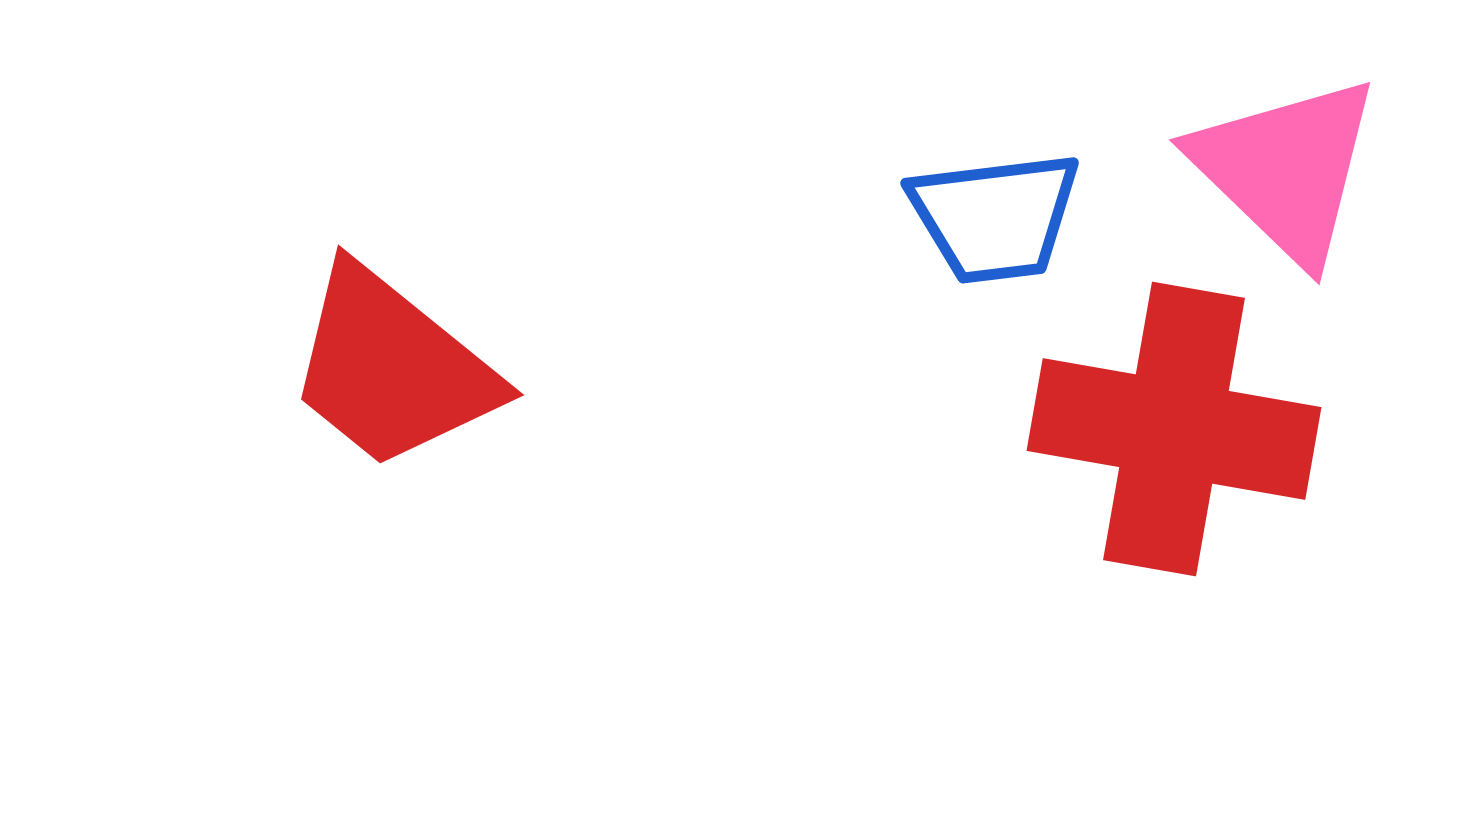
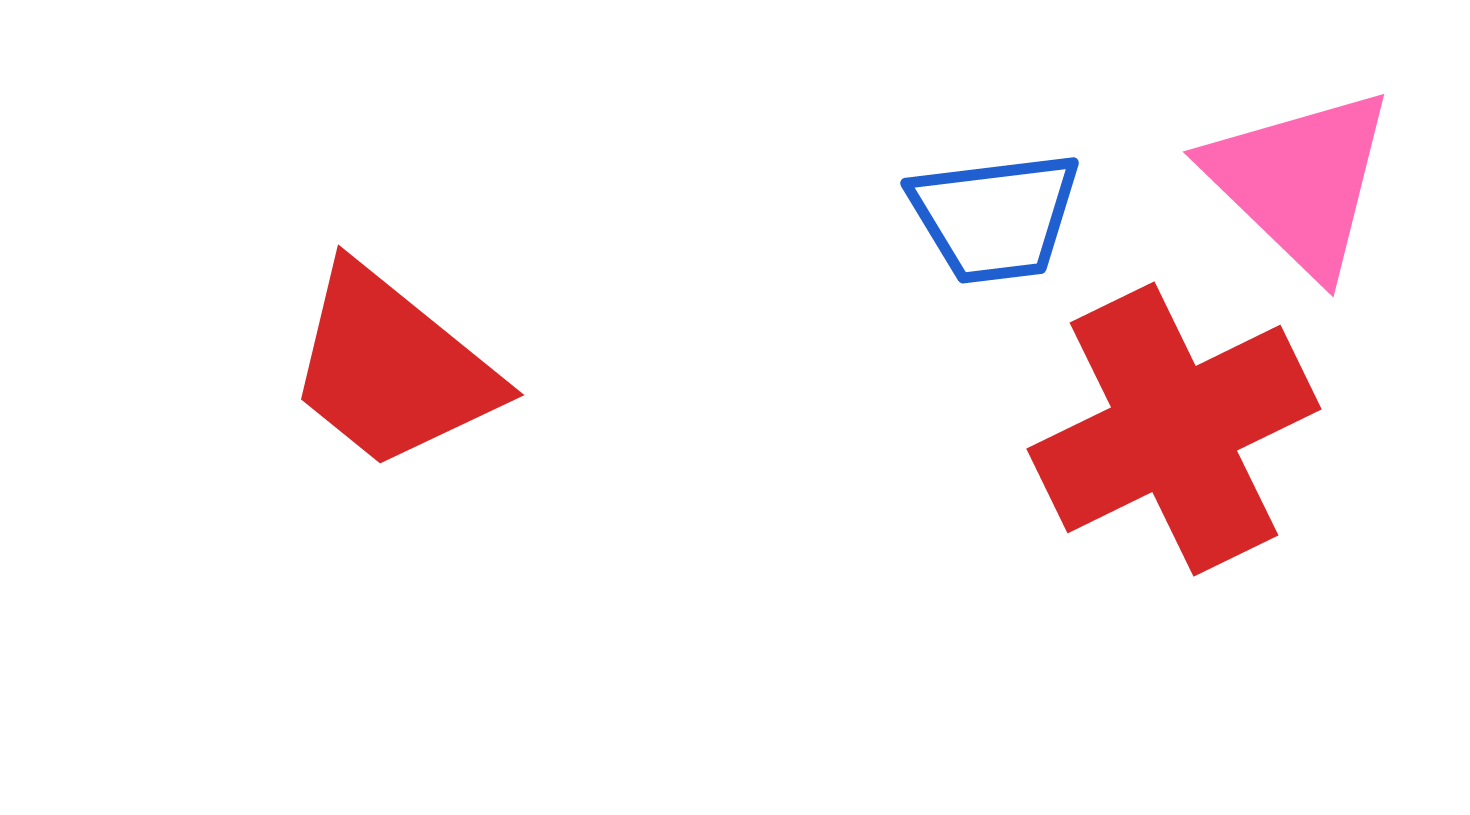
pink triangle: moved 14 px right, 12 px down
red cross: rotated 36 degrees counterclockwise
